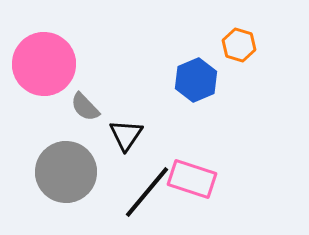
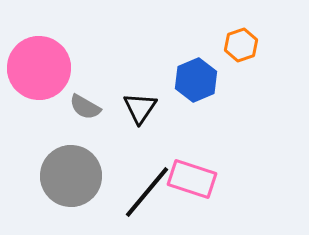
orange hexagon: moved 2 px right; rotated 24 degrees clockwise
pink circle: moved 5 px left, 4 px down
gray semicircle: rotated 16 degrees counterclockwise
black triangle: moved 14 px right, 27 px up
gray circle: moved 5 px right, 4 px down
